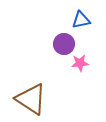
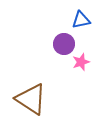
pink star: moved 1 px right, 1 px up; rotated 12 degrees counterclockwise
